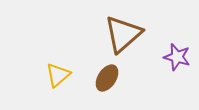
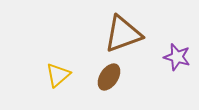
brown triangle: rotated 21 degrees clockwise
brown ellipse: moved 2 px right, 1 px up
